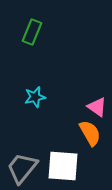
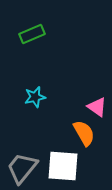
green rectangle: moved 2 px down; rotated 45 degrees clockwise
orange semicircle: moved 6 px left
